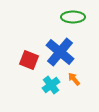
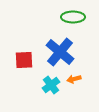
red square: moved 5 px left; rotated 24 degrees counterclockwise
orange arrow: rotated 64 degrees counterclockwise
